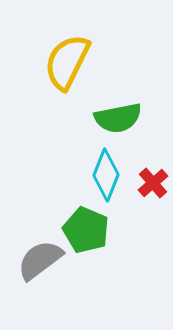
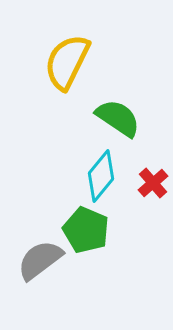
green semicircle: rotated 135 degrees counterclockwise
cyan diamond: moved 5 px left, 1 px down; rotated 18 degrees clockwise
